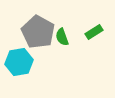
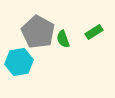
green semicircle: moved 1 px right, 2 px down
